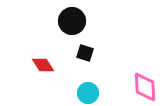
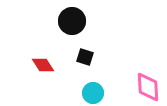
black square: moved 4 px down
pink diamond: moved 3 px right
cyan circle: moved 5 px right
